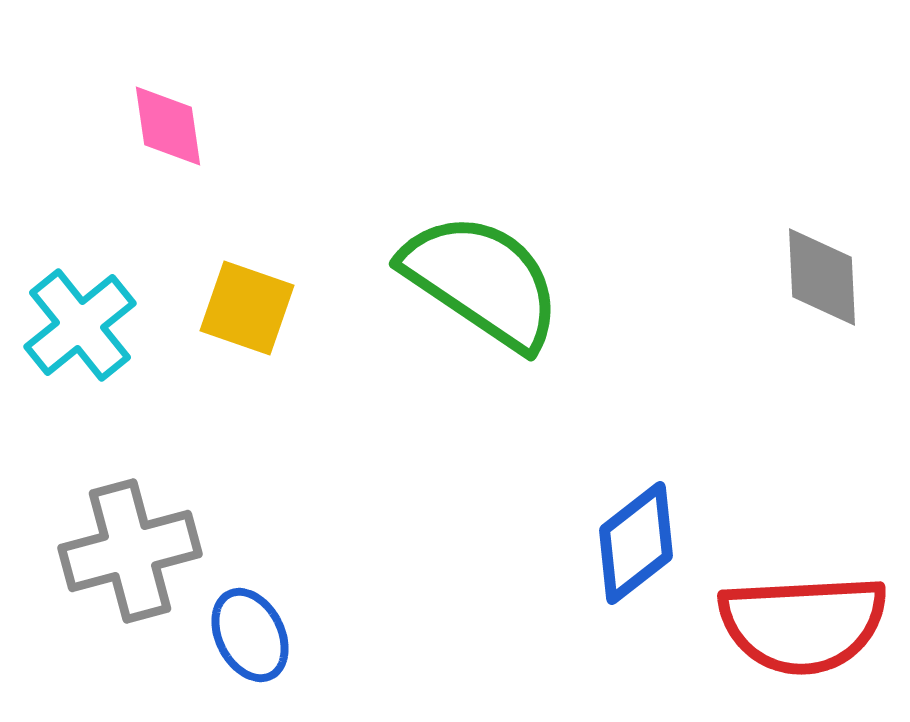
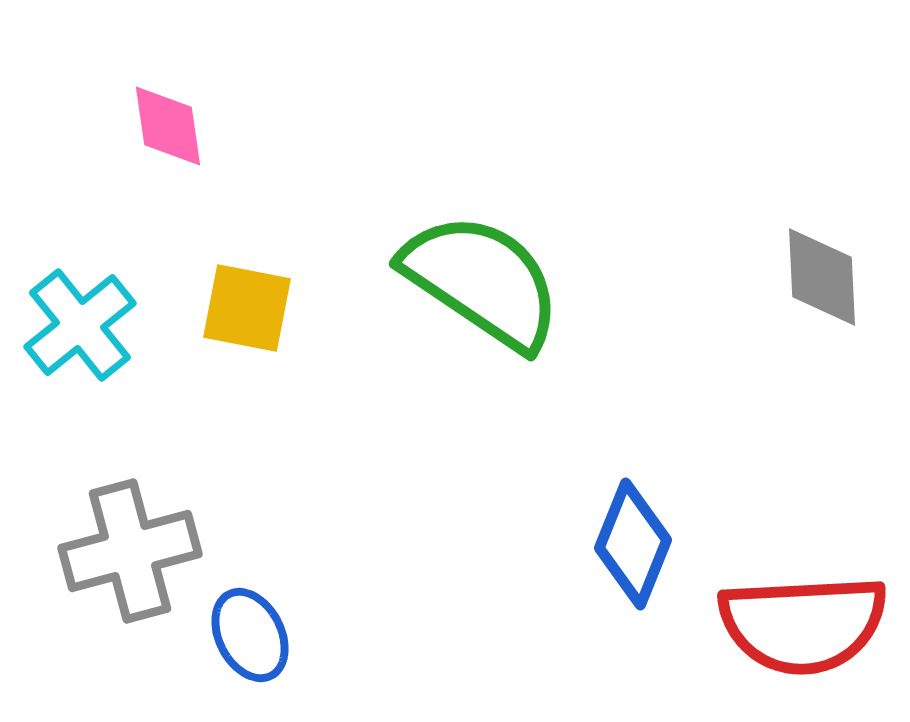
yellow square: rotated 8 degrees counterclockwise
blue diamond: moved 3 px left, 1 px down; rotated 30 degrees counterclockwise
